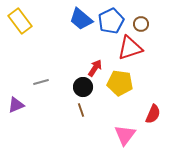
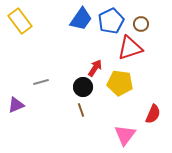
blue trapezoid: rotated 95 degrees counterclockwise
